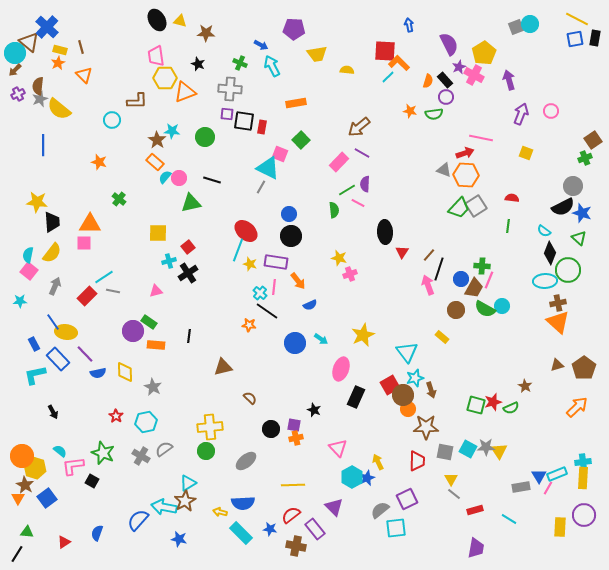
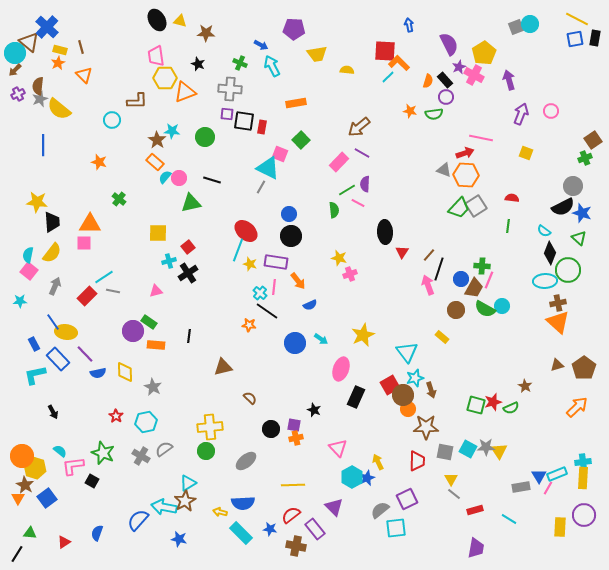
green triangle at (27, 532): moved 3 px right, 1 px down
